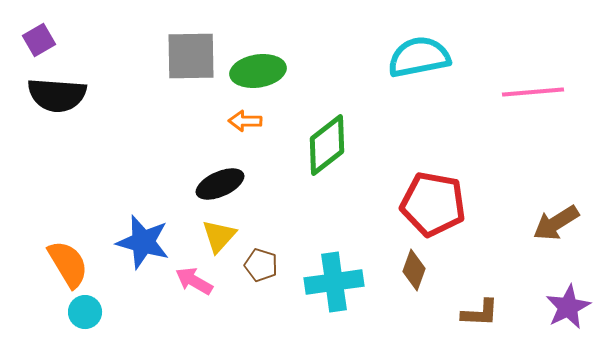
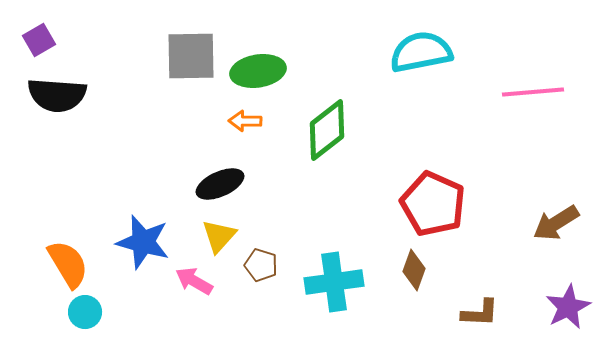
cyan semicircle: moved 2 px right, 5 px up
green diamond: moved 15 px up
red pentagon: rotated 14 degrees clockwise
